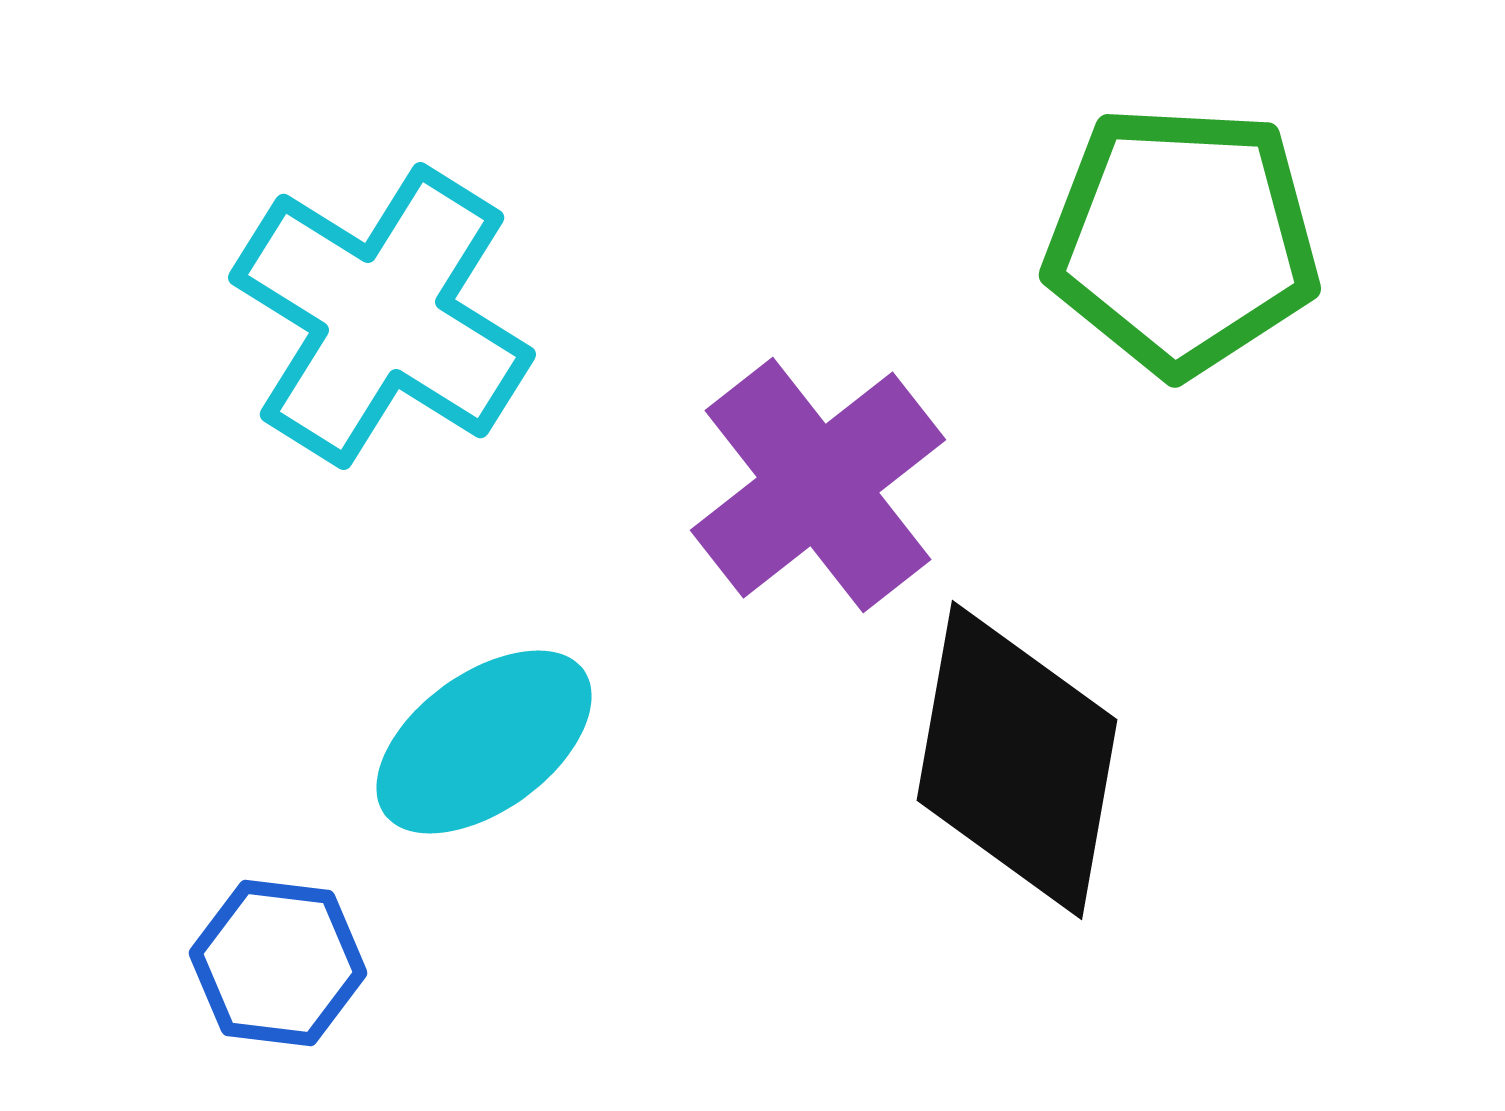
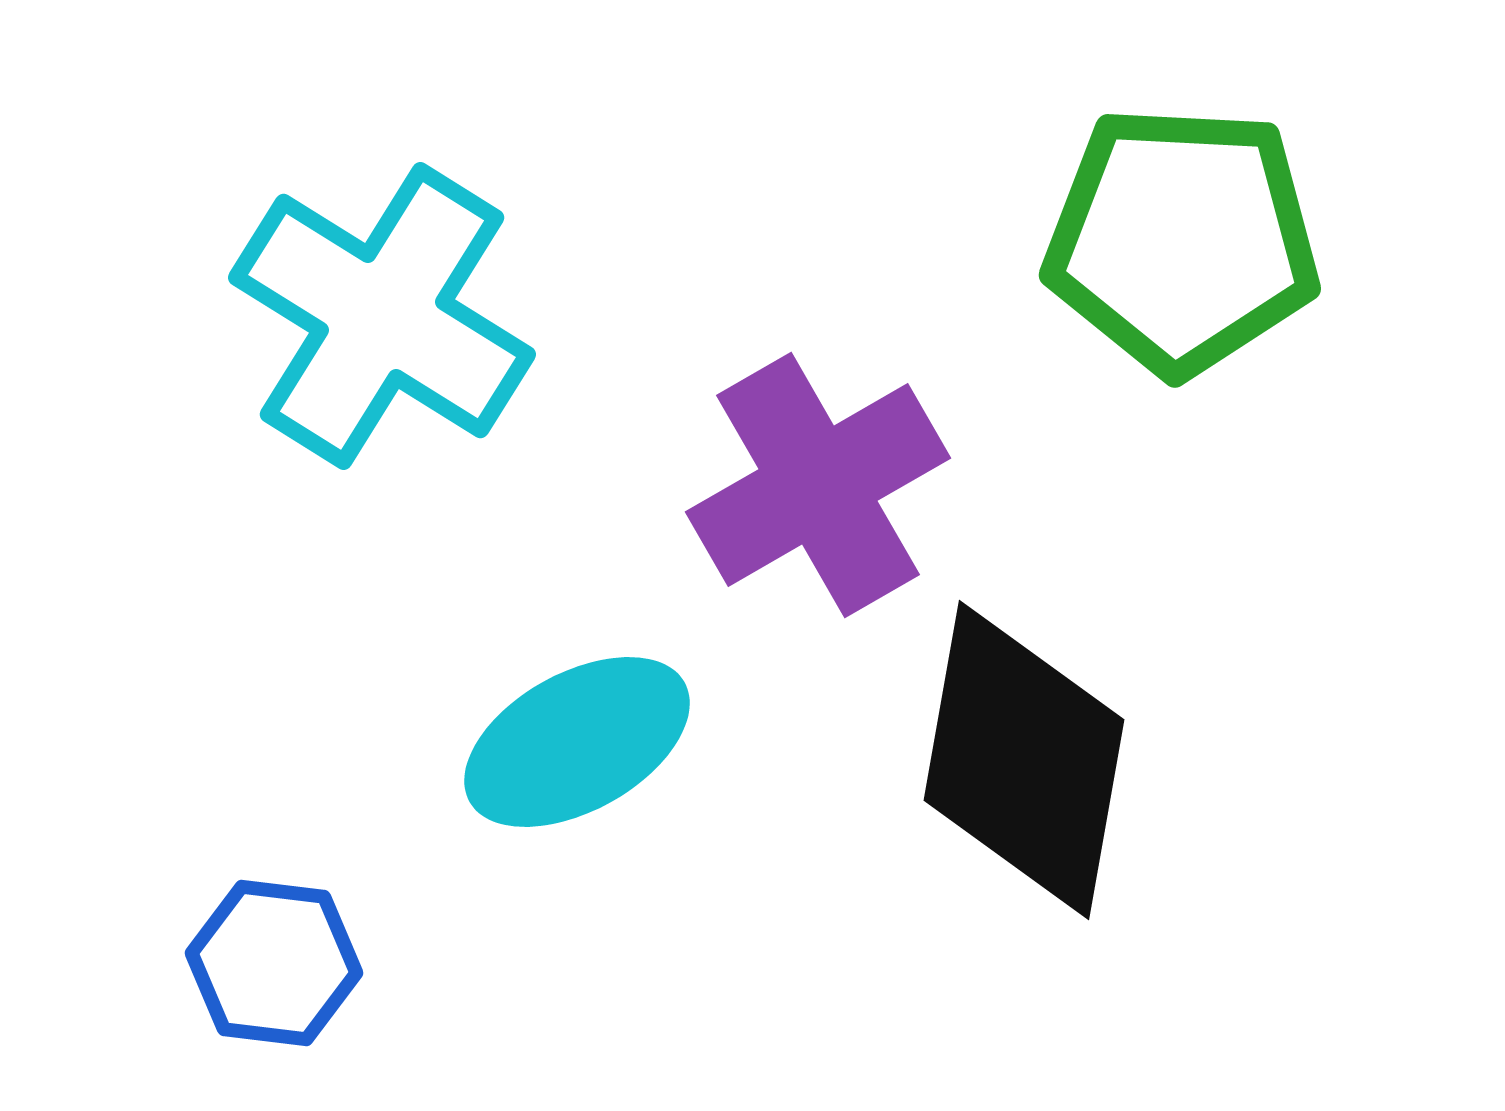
purple cross: rotated 8 degrees clockwise
cyan ellipse: moved 93 px right; rotated 7 degrees clockwise
black diamond: moved 7 px right
blue hexagon: moved 4 px left
